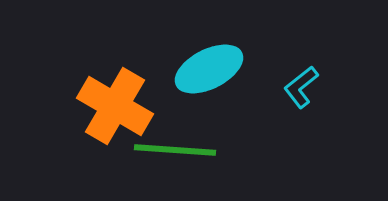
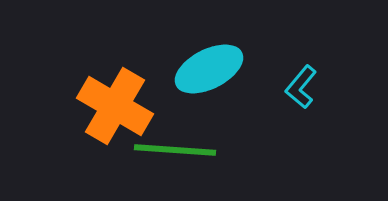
cyan L-shape: rotated 12 degrees counterclockwise
